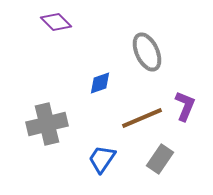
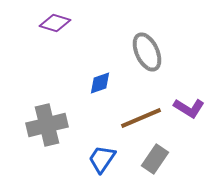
purple diamond: moved 1 px left, 1 px down; rotated 28 degrees counterclockwise
purple L-shape: moved 4 px right, 2 px down; rotated 100 degrees clockwise
brown line: moved 1 px left
gray cross: moved 1 px down
gray rectangle: moved 5 px left
